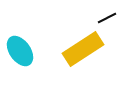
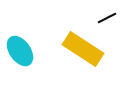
yellow rectangle: rotated 66 degrees clockwise
